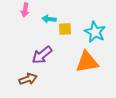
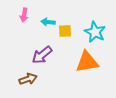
pink arrow: moved 1 px left, 5 px down
cyan arrow: moved 1 px left, 3 px down
yellow square: moved 2 px down
